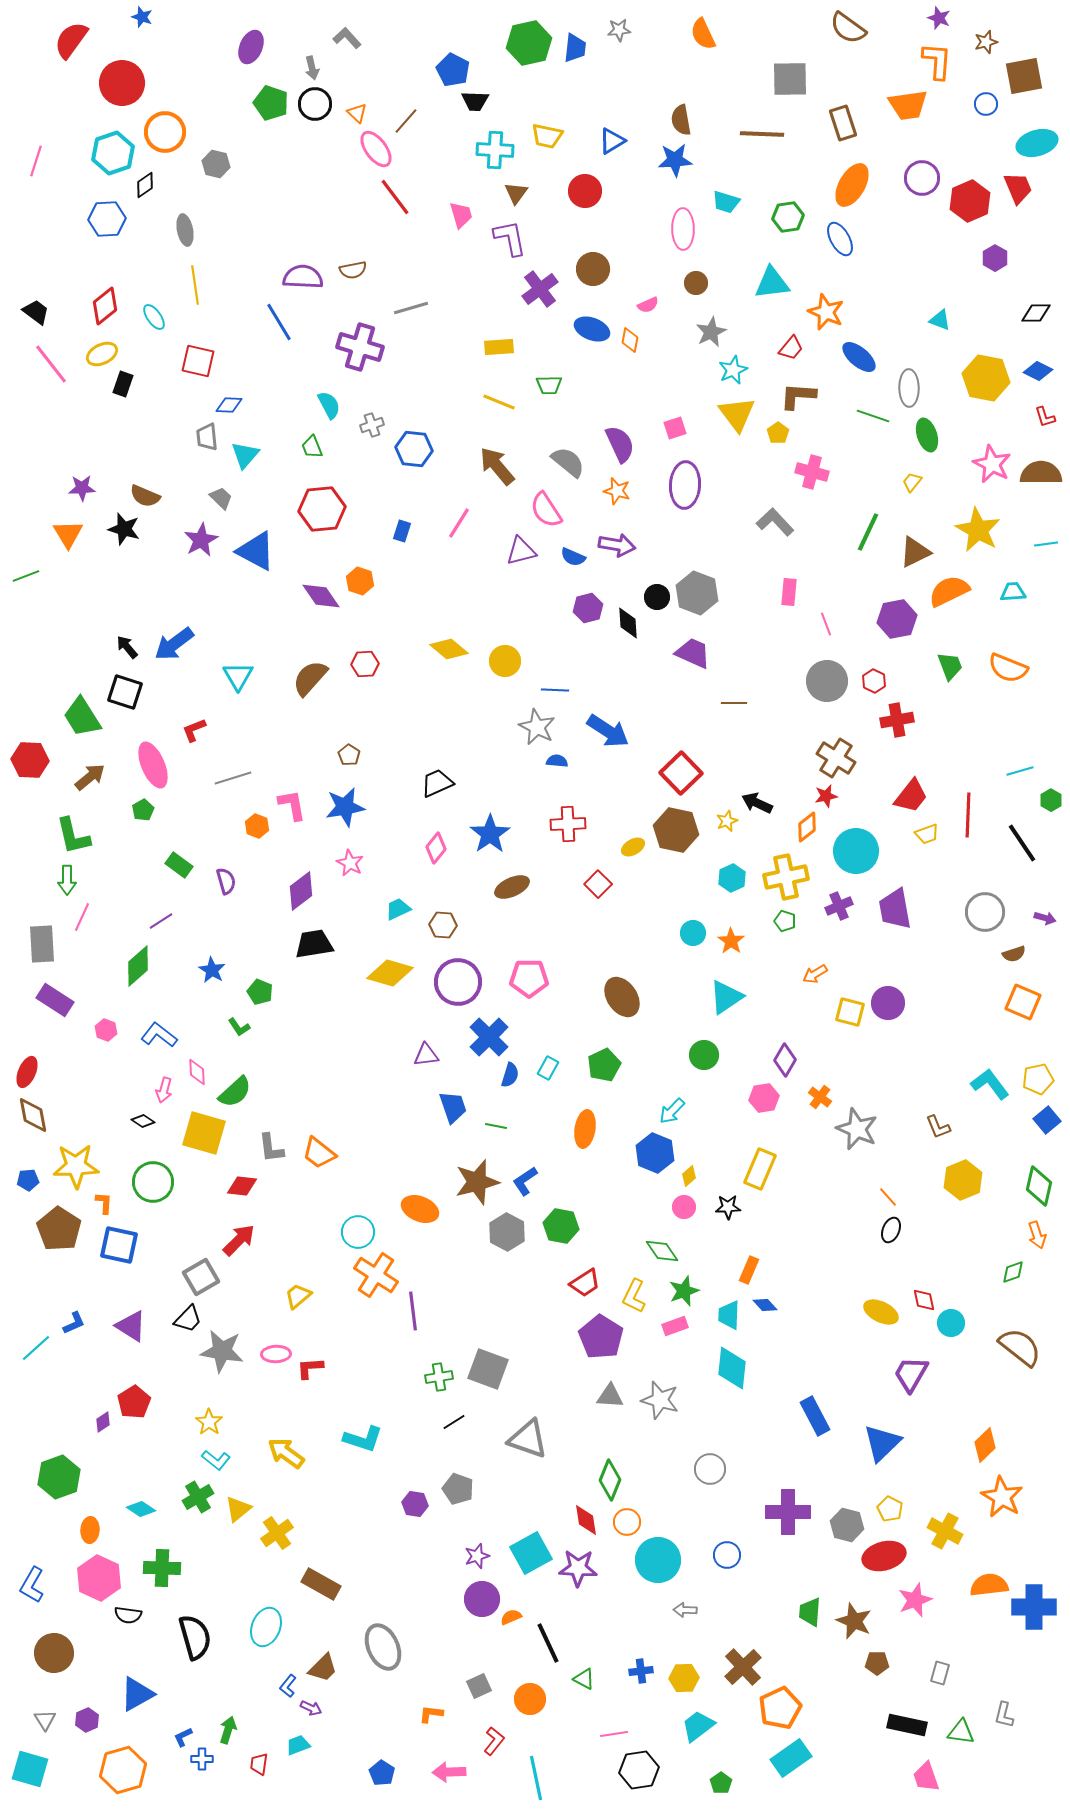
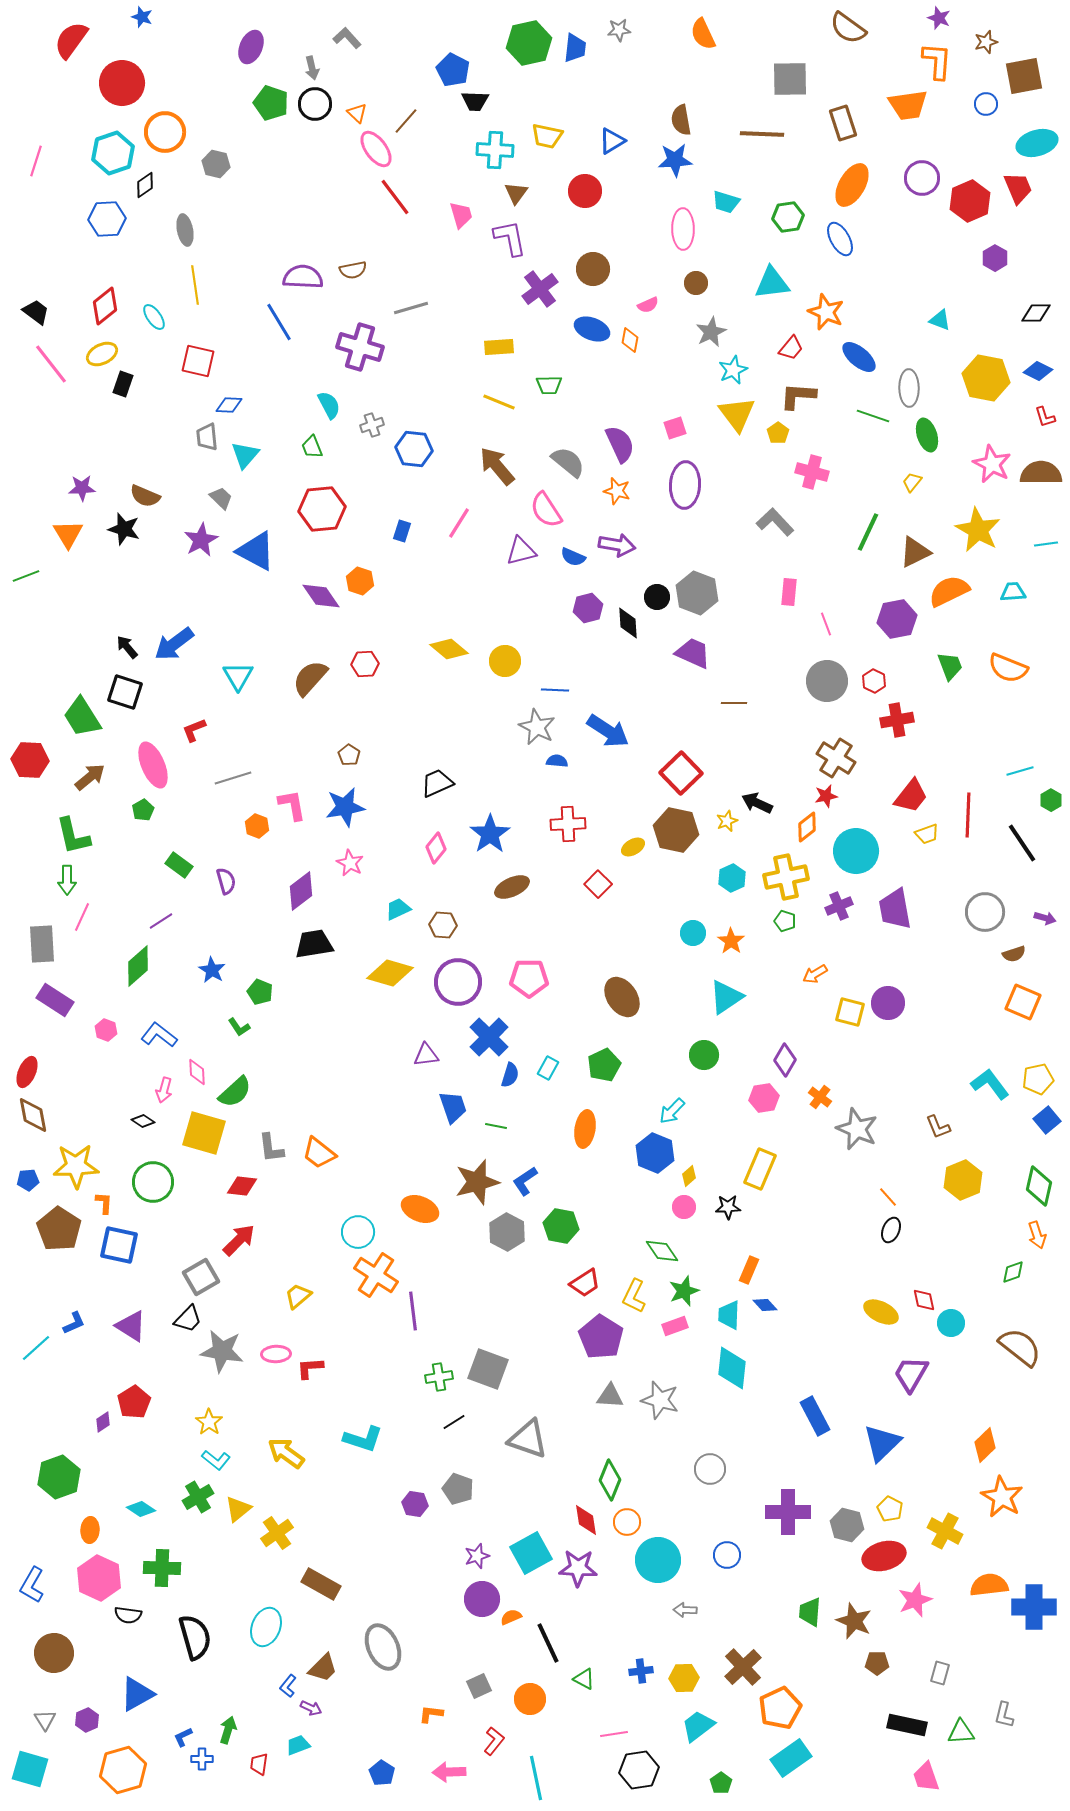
green triangle at (961, 1732): rotated 12 degrees counterclockwise
